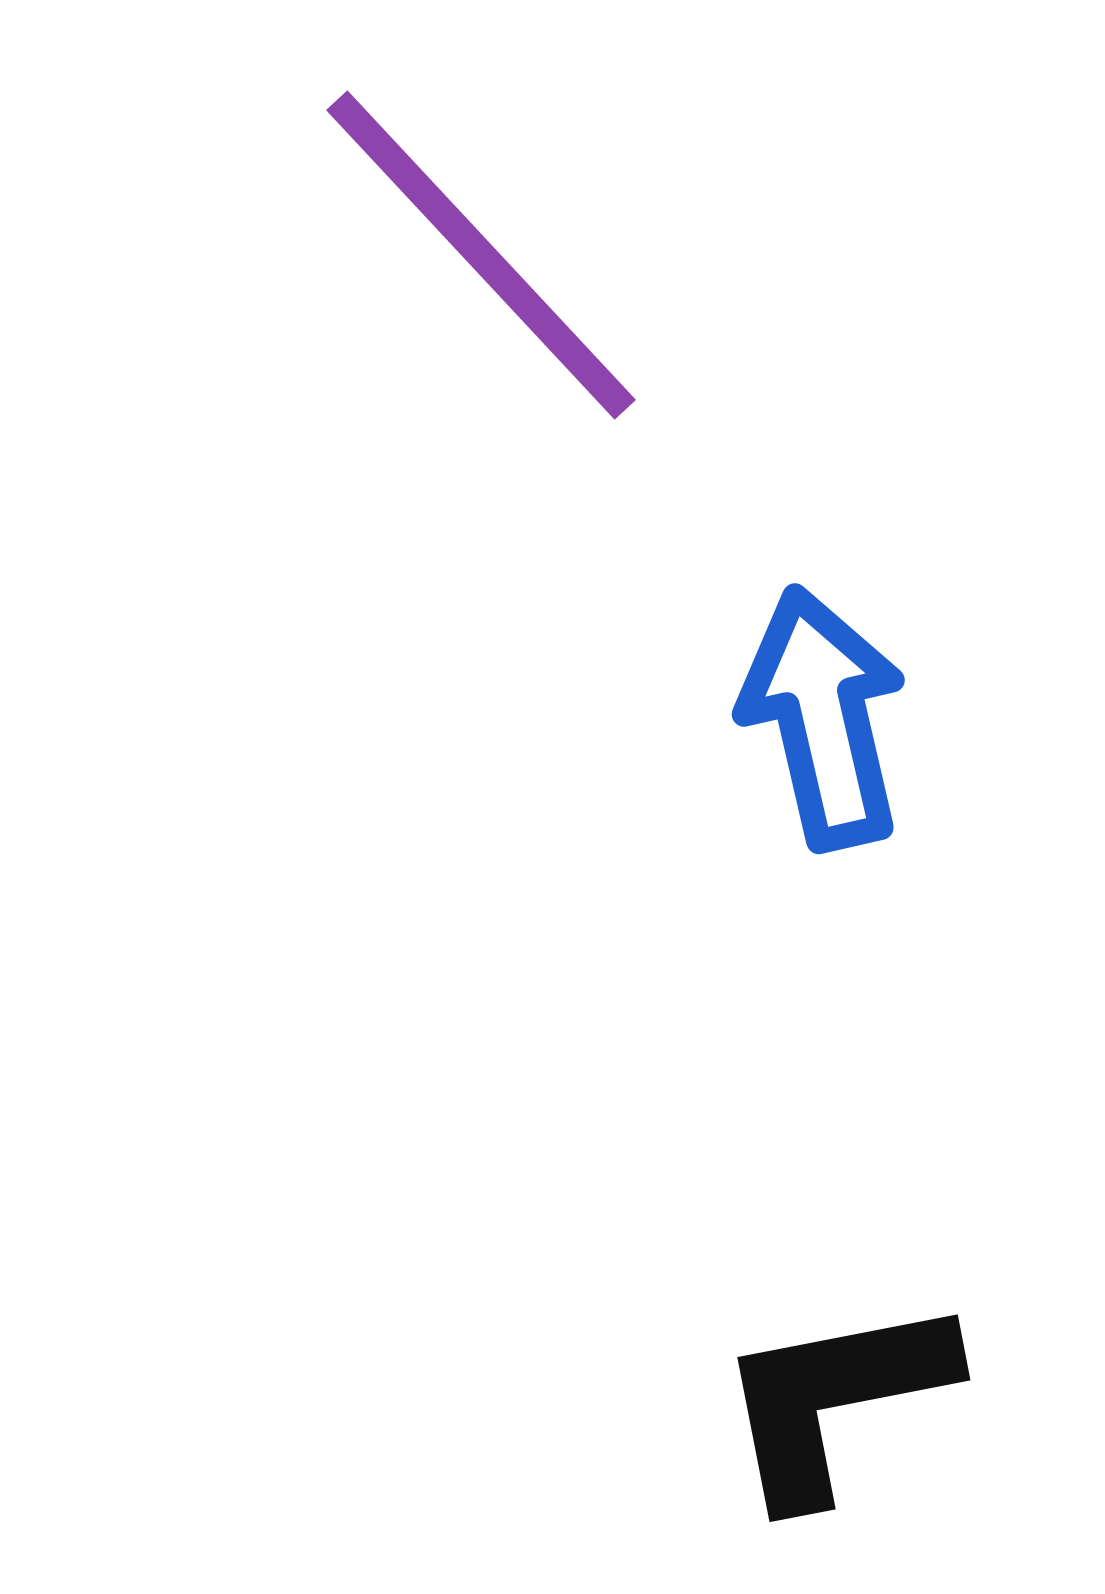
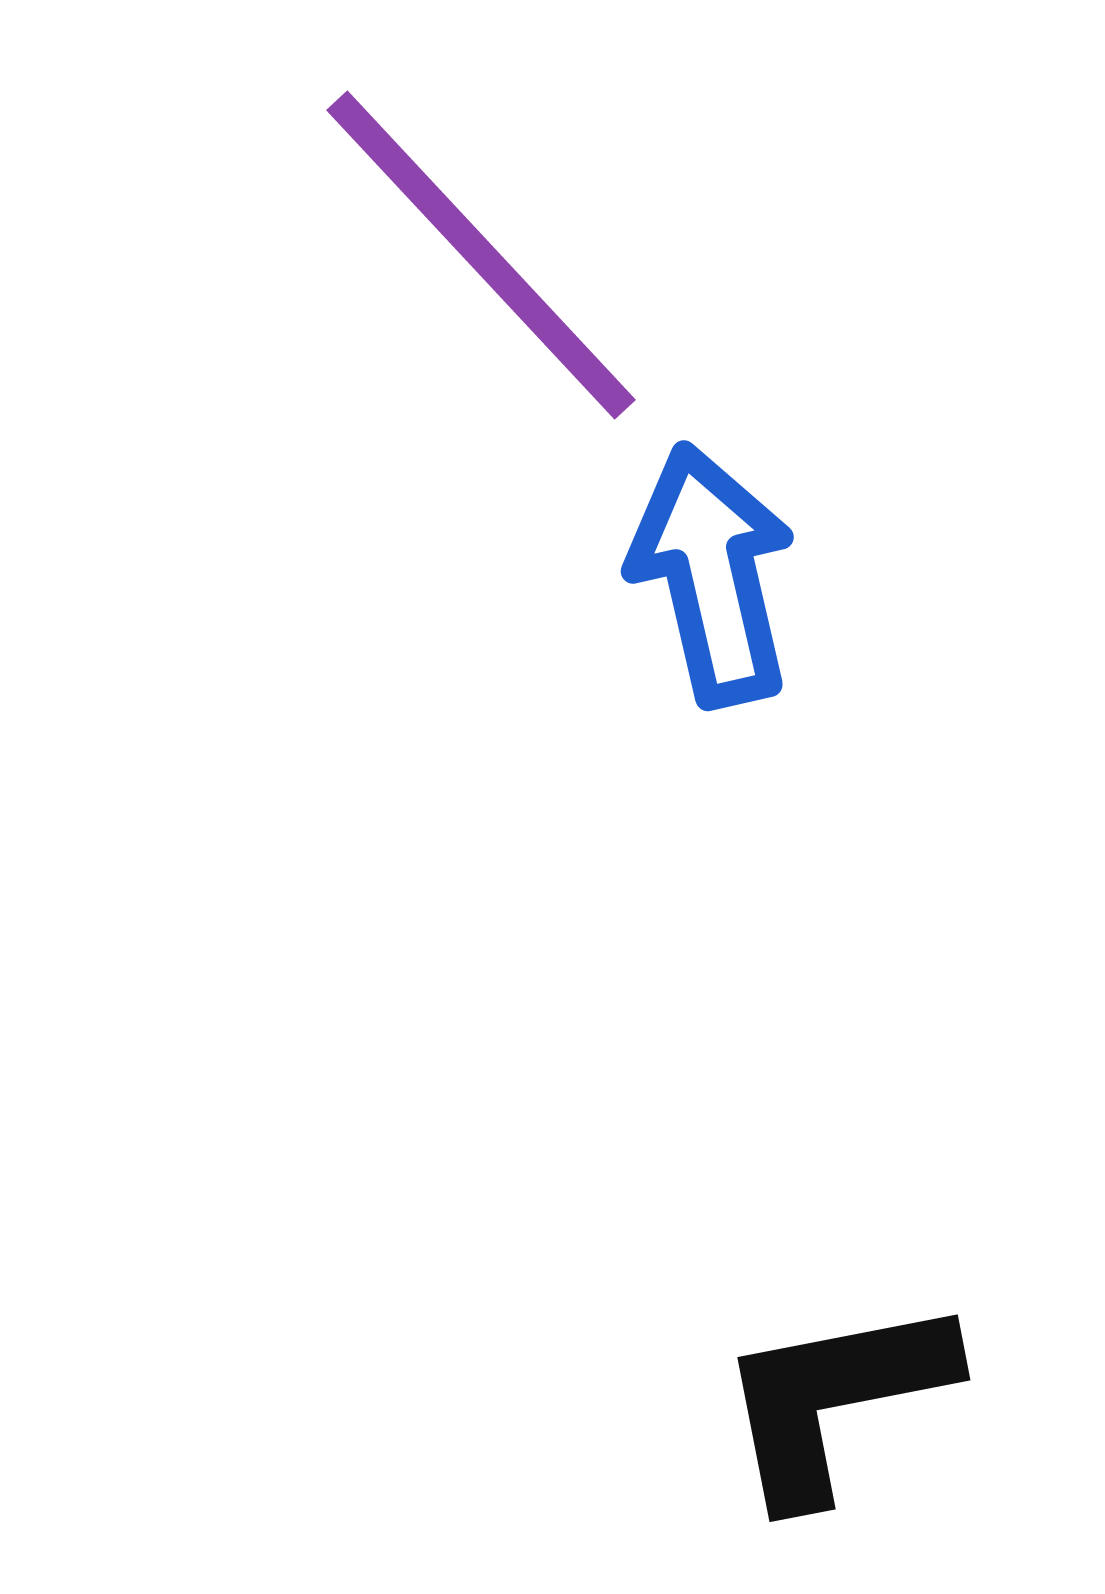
blue arrow: moved 111 px left, 143 px up
